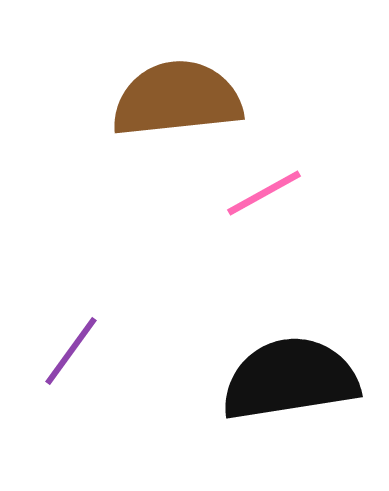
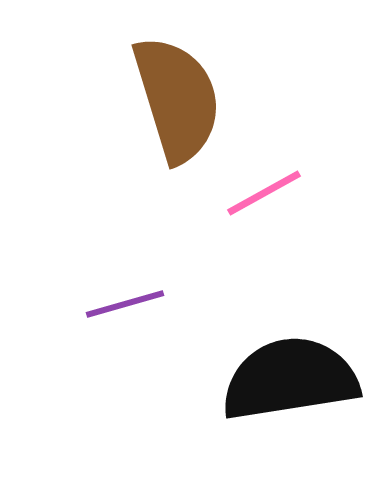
brown semicircle: rotated 79 degrees clockwise
purple line: moved 54 px right, 47 px up; rotated 38 degrees clockwise
